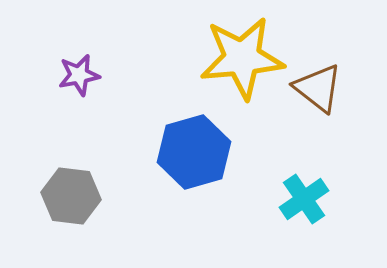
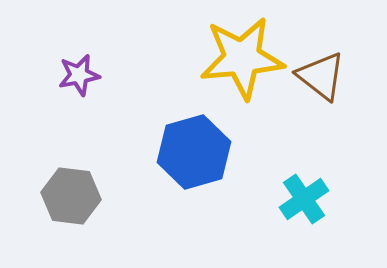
brown triangle: moved 3 px right, 12 px up
